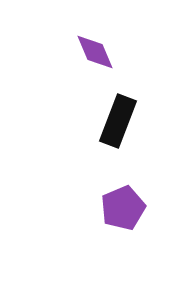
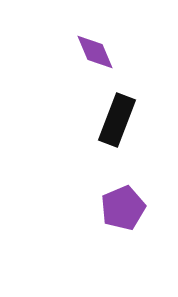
black rectangle: moved 1 px left, 1 px up
